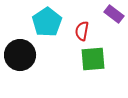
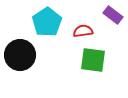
purple rectangle: moved 1 px left, 1 px down
red semicircle: moved 1 px right; rotated 72 degrees clockwise
green square: moved 1 px down; rotated 12 degrees clockwise
